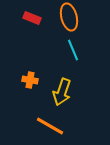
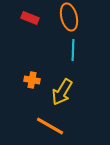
red rectangle: moved 2 px left
cyan line: rotated 25 degrees clockwise
orange cross: moved 2 px right
yellow arrow: rotated 12 degrees clockwise
